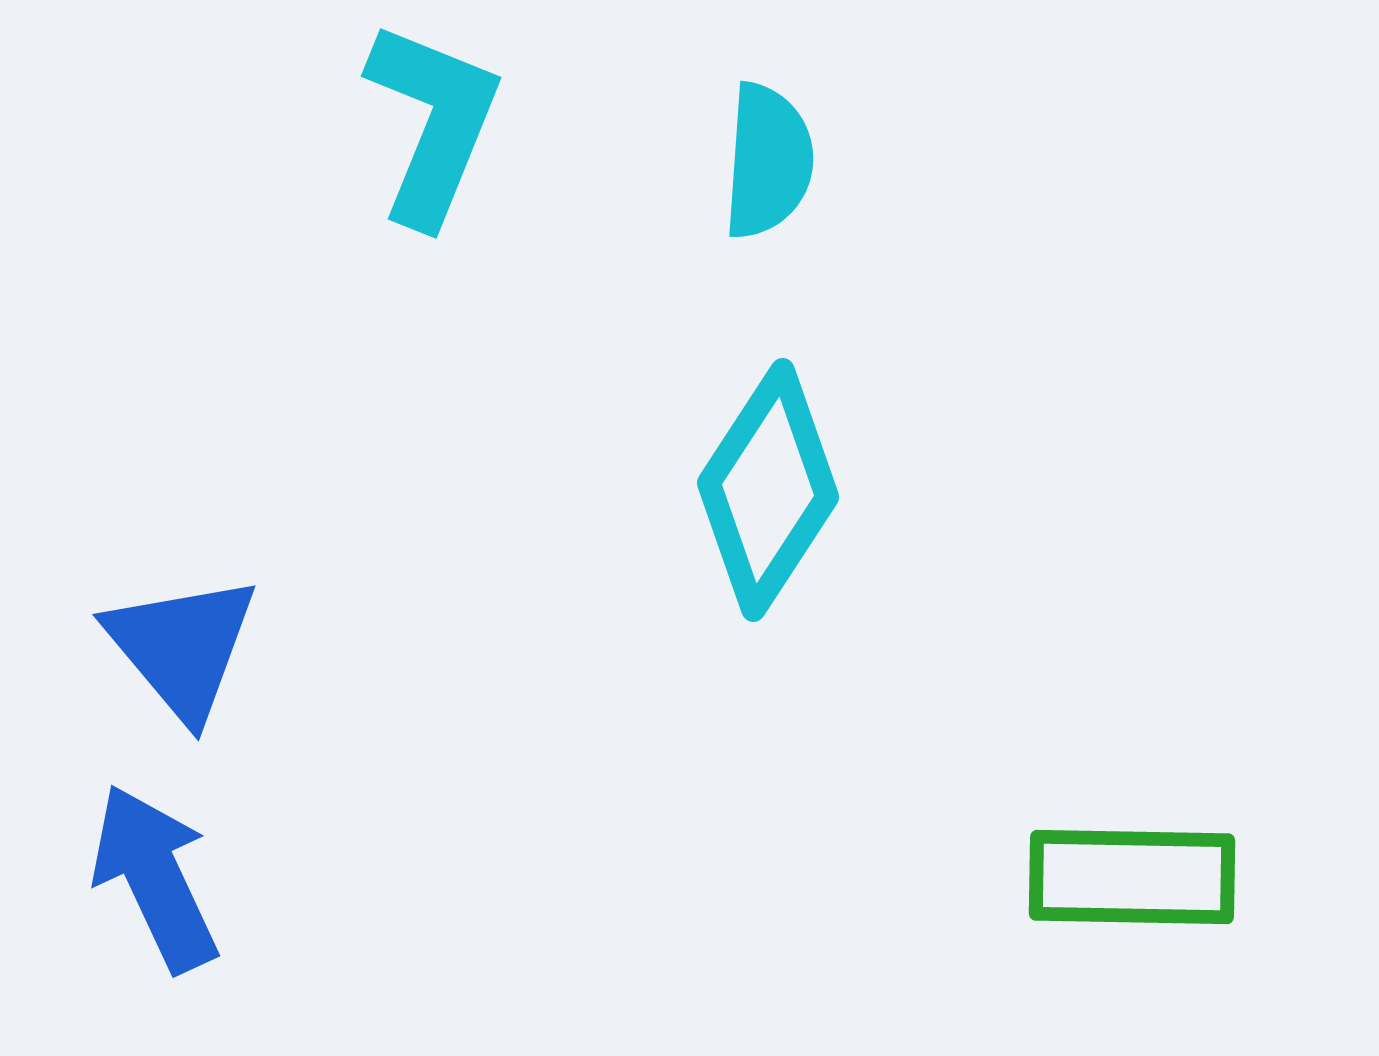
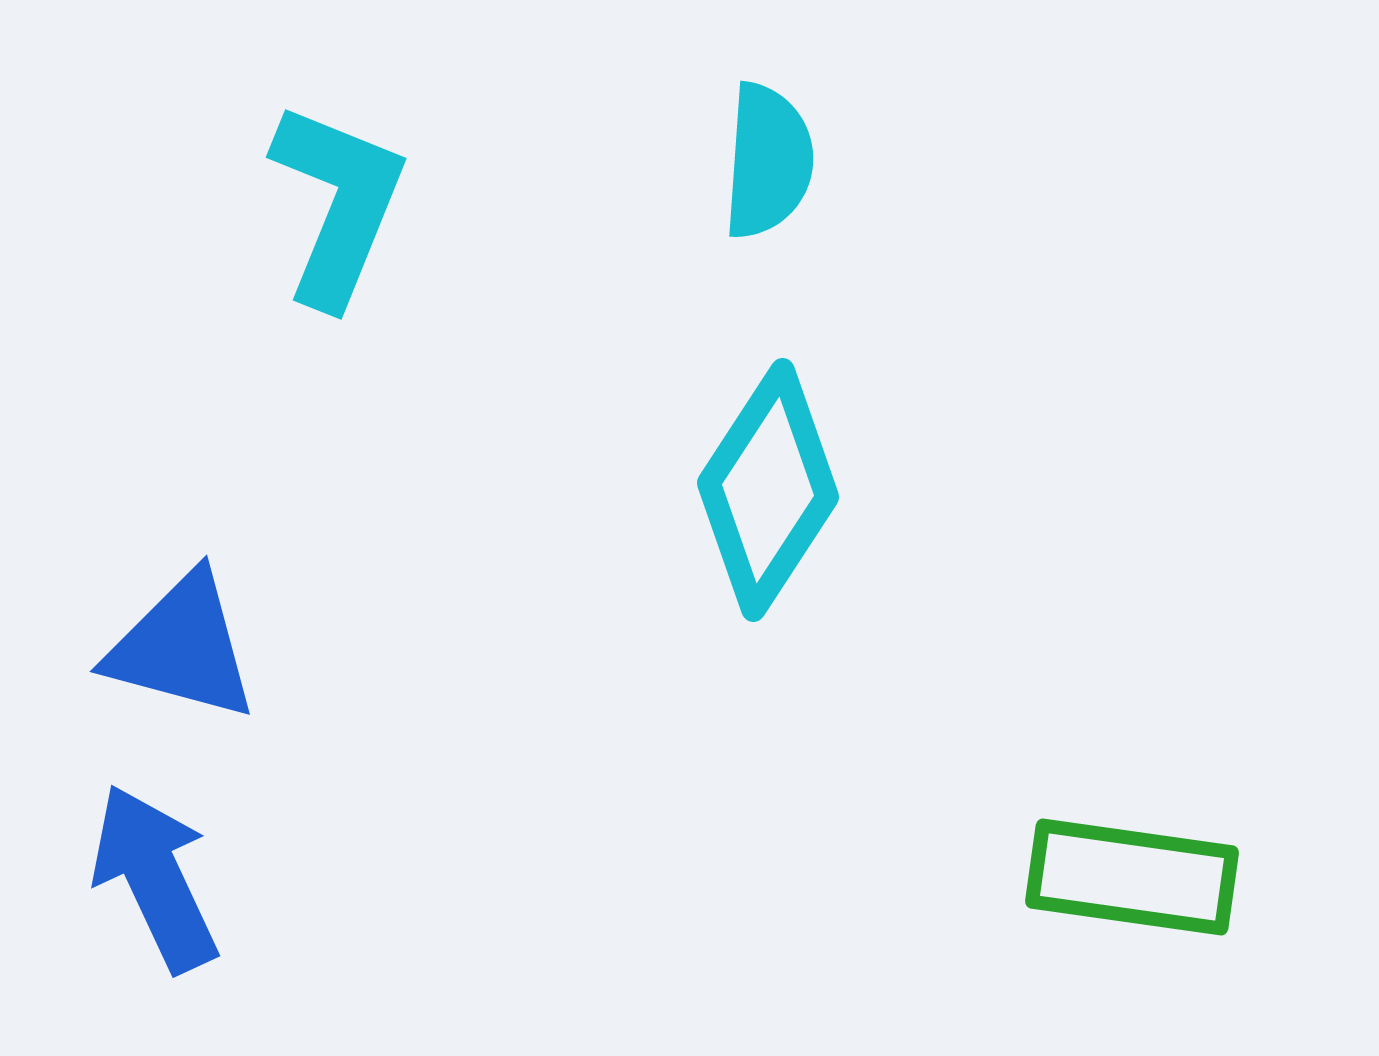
cyan L-shape: moved 95 px left, 81 px down
blue triangle: rotated 35 degrees counterclockwise
green rectangle: rotated 7 degrees clockwise
